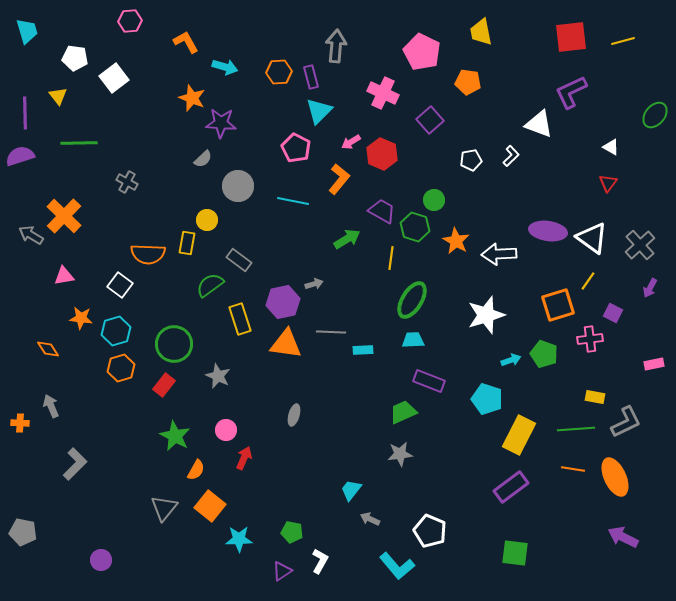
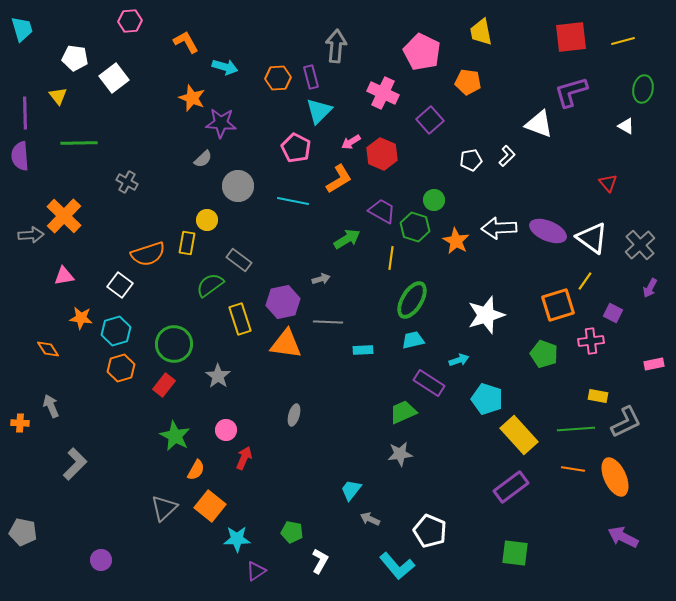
cyan trapezoid at (27, 31): moved 5 px left, 2 px up
orange hexagon at (279, 72): moved 1 px left, 6 px down
purple L-shape at (571, 92): rotated 9 degrees clockwise
green ellipse at (655, 115): moved 12 px left, 26 px up; rotated 28 degrees counterclockwise
white triangle at (611, 147): moved 15 px right, 21 px up
purple semicircle at (20, 156): rotated 76 degrees counterclockwise
white L-shape at (511, 156): moved 4 px left
orange L-shape at (339, 179): rotated 20 degrees clockwise
red triangle at (608, 183): rotated 18 degrees counterclockwise
purple ellipse at (548, 231): rotated 15 degrees clockwise
gray arrow at (31, 235): rotated 145 degrees clockwise
orange semicircle at (148, 254): rotated 20 degrees counterclockwise
white arrow at (499, 254): moved 26 px up
yellow line at (588, 281): moved 3 px left
gray arrow at (314, 284): moved 7 px right, 5 px up
gray line at (331, 332): moved 3 px left, 10 px up
pink cross at (590, 339): moved 1 px right, 2 px down
cyan trapezoid at (413, 340): rotated 10 degrees counterclockwise
cyan arrow at (511, 360): moved 52 px left
gray star at (218, 376): rotated 10 degrees clockwise
purple rectangle at (429, 381): moved 2 px down; rotated 12 degrees clockwise
yellow rectangle at (595, 397): moved 3 px right, 1 px up
yellow rectangle at (519, 435): rotated 69 degrees counterclockwise
gray triangle at (164, 508): rotated 8 degrees clockwise
cyan star at (239, 539): moved 2 px left
purple triangle at (282, 571): moved 26 px left
